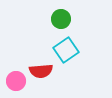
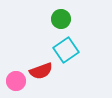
red semicircle: rotated 15 degrees counterclockwise
